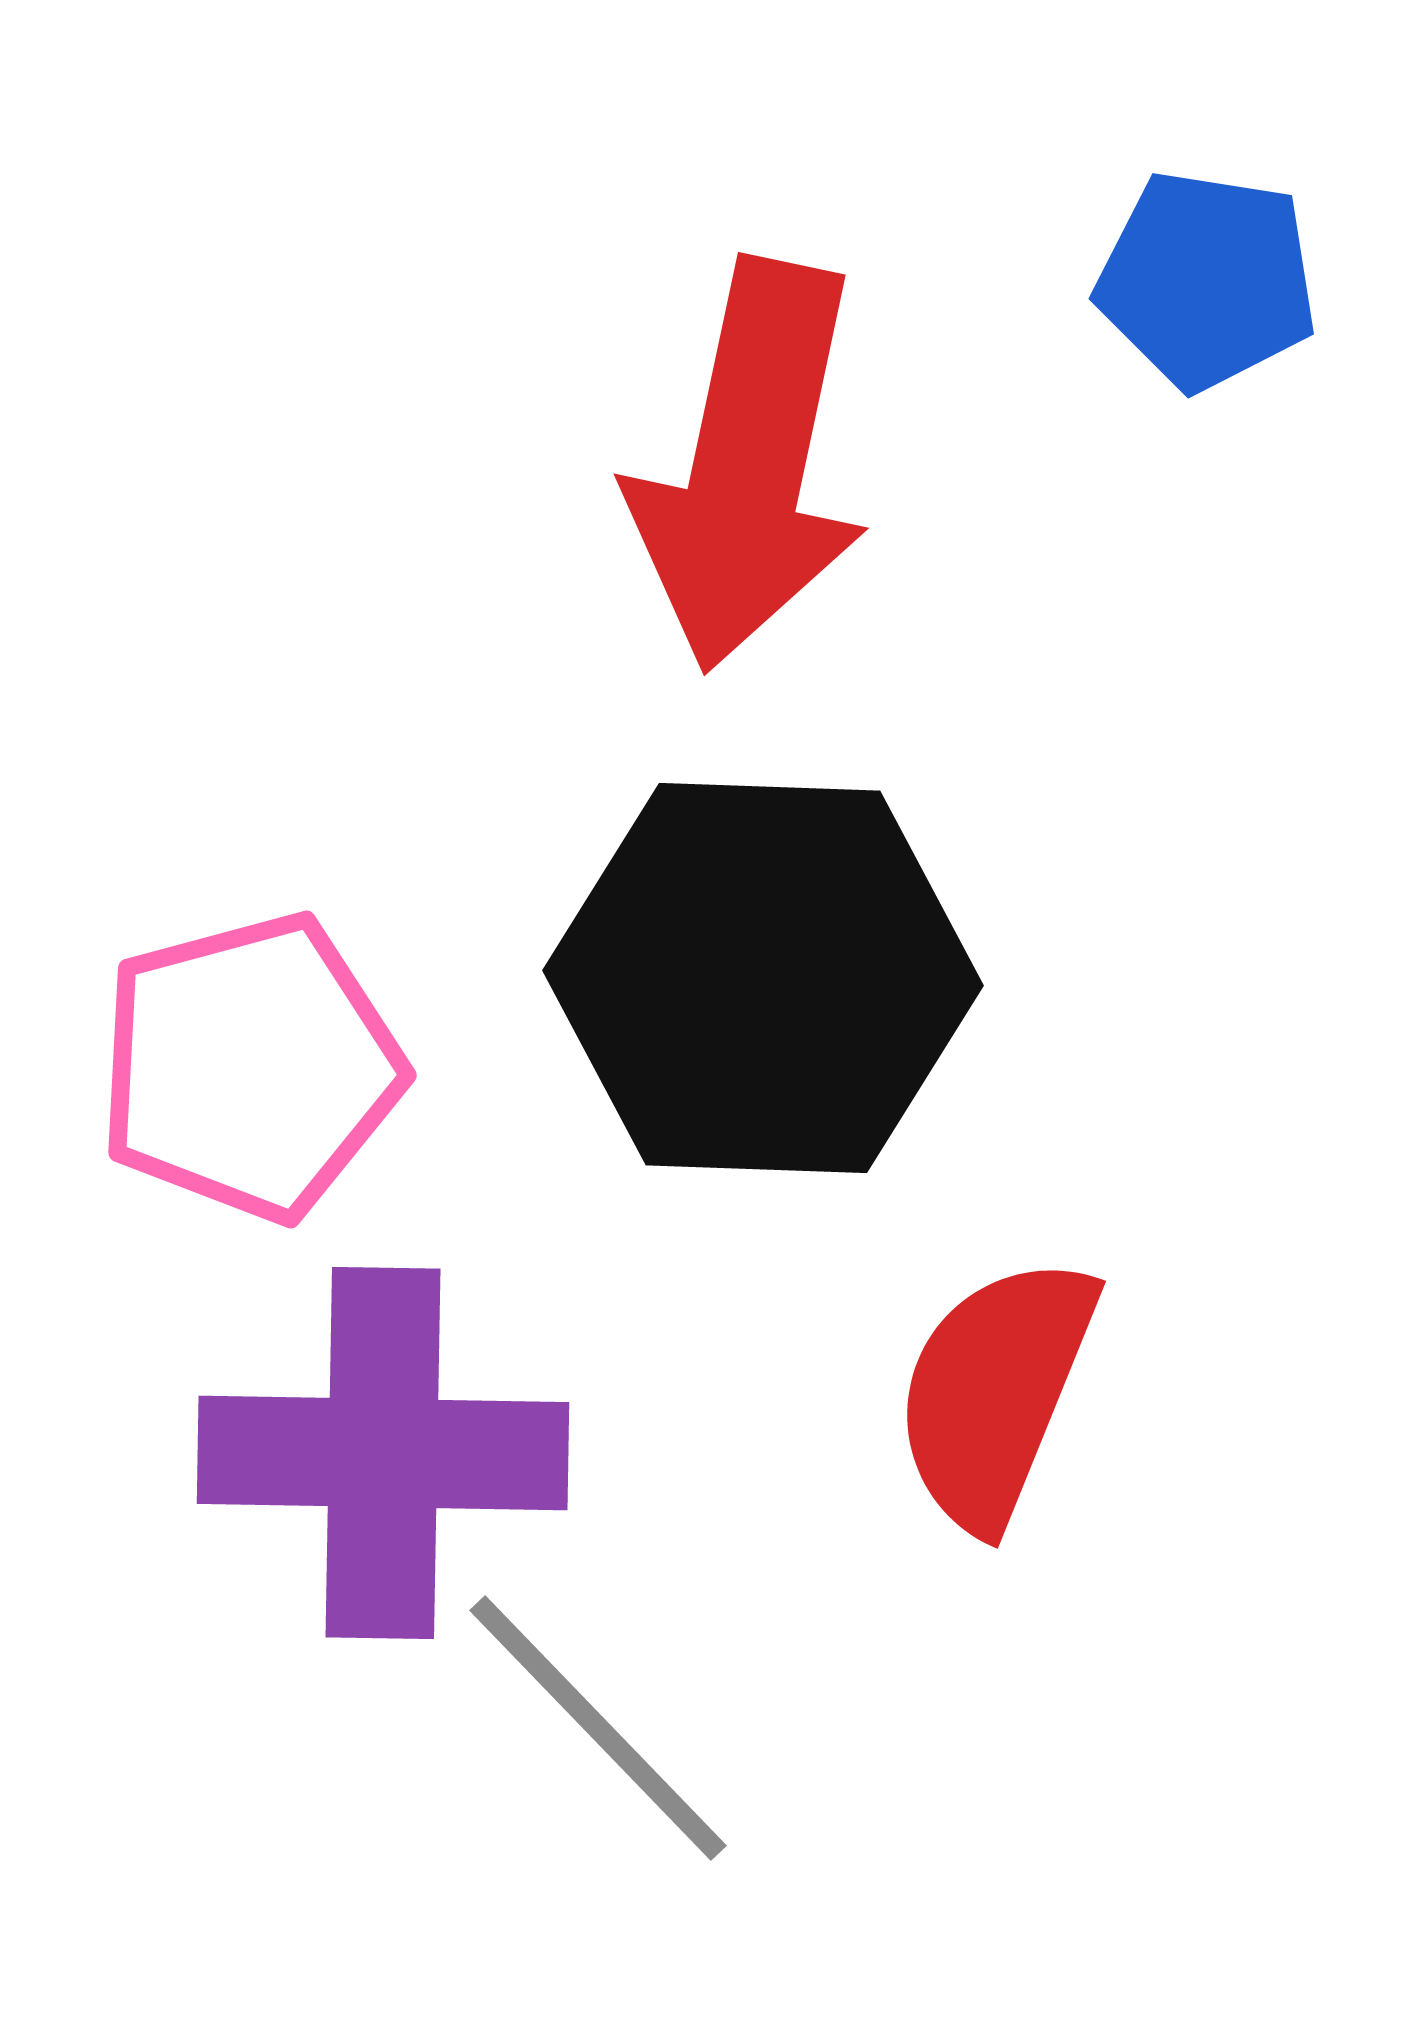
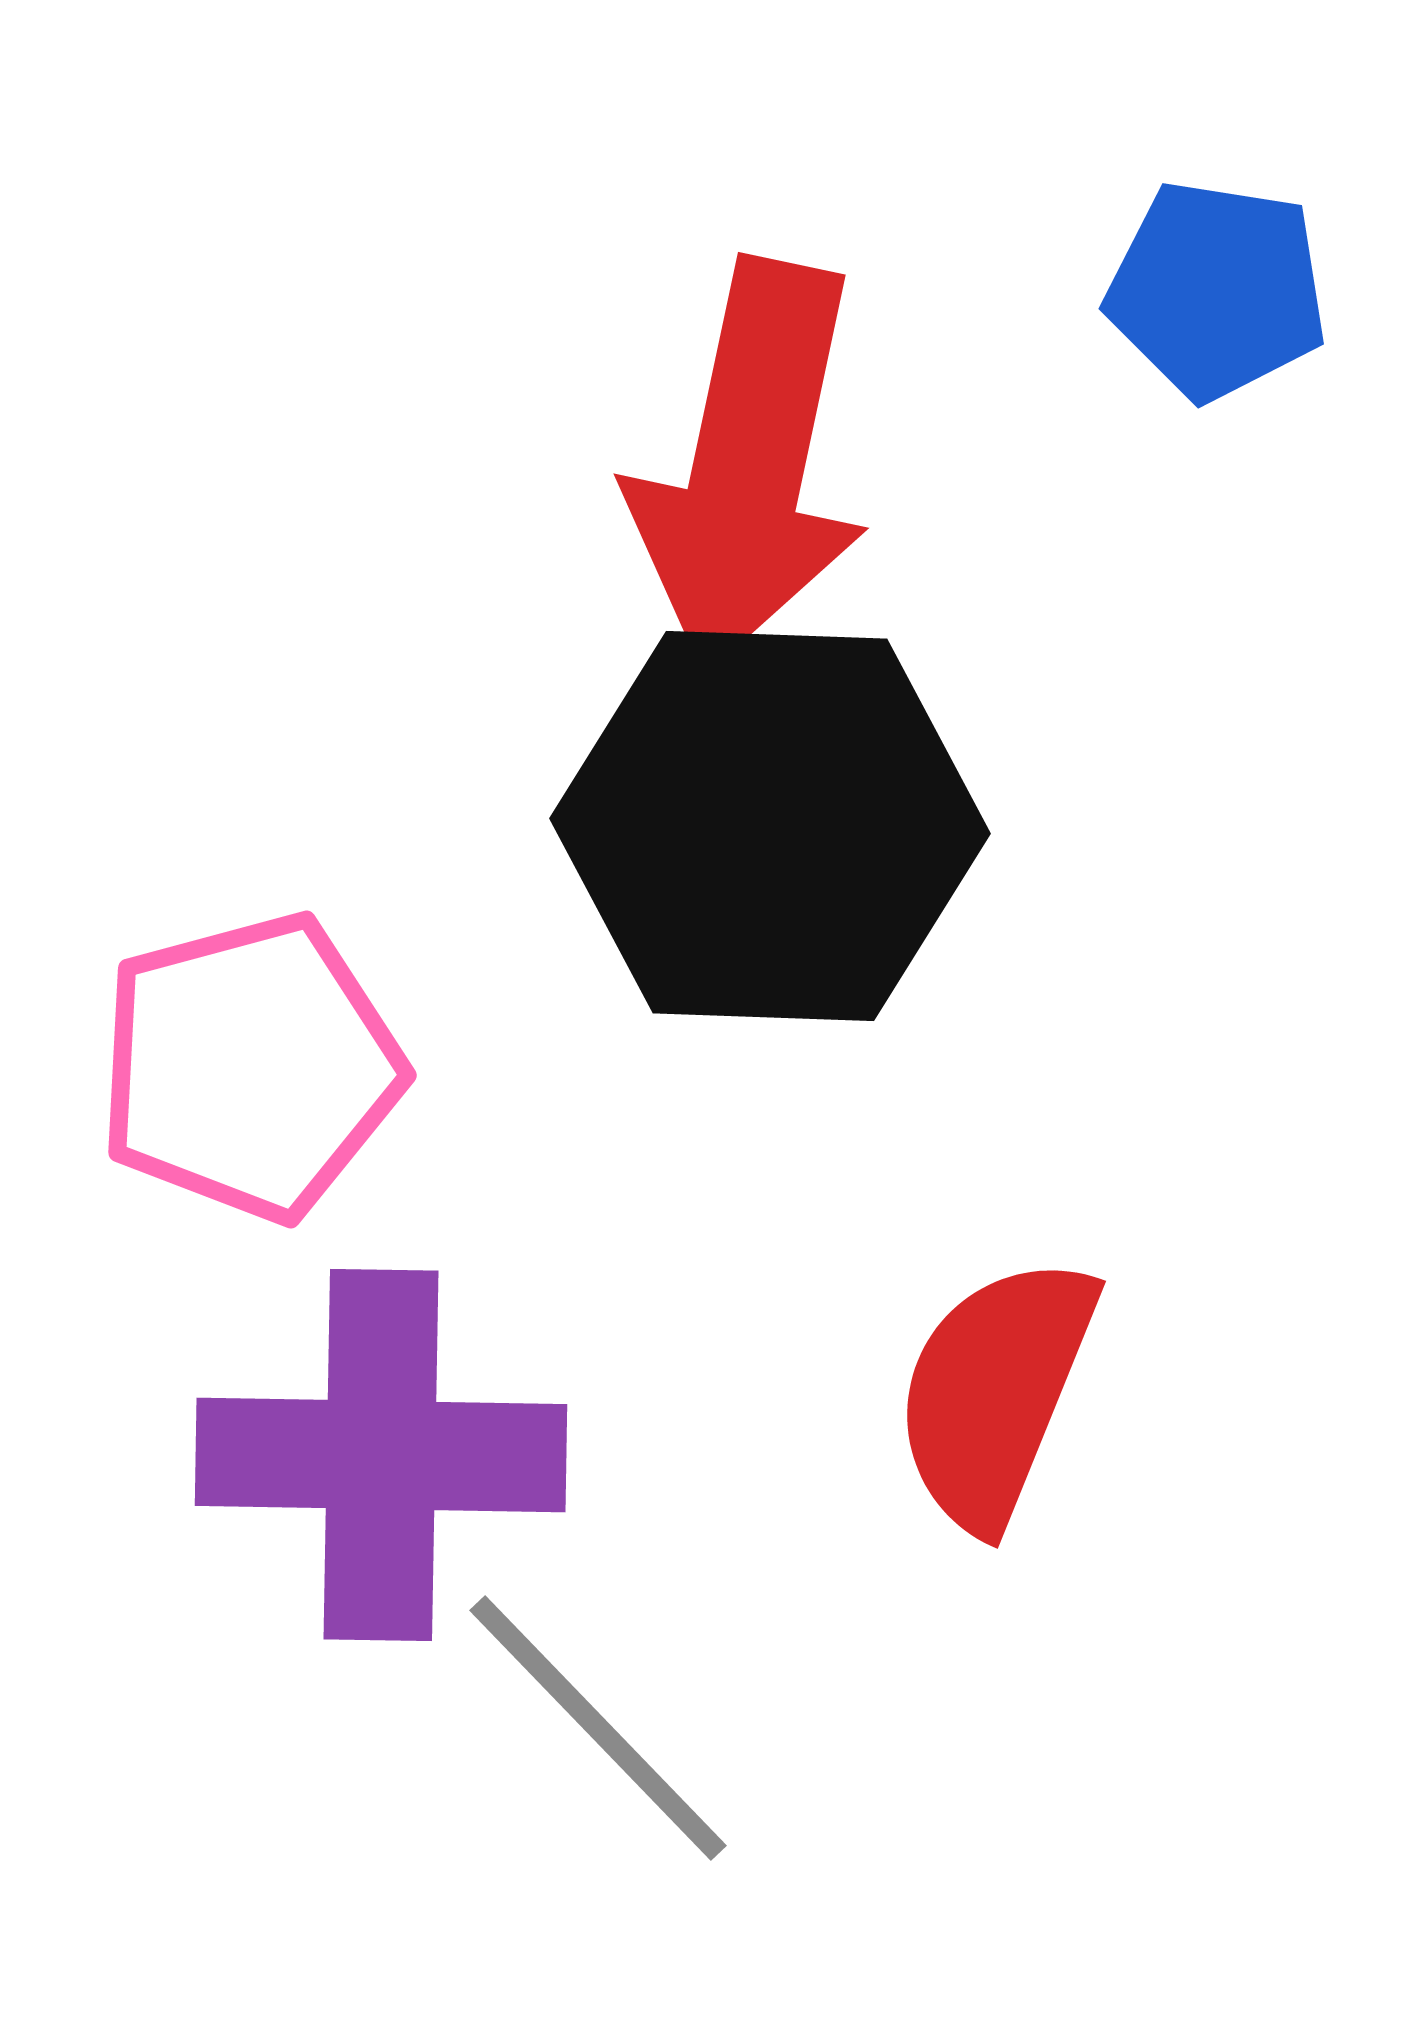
blue pentagon: moved 10 px right, 10 px down
black hexagon: moved 7 px right, 152 px up
purple cross: moved 2 px left, 2 px down
